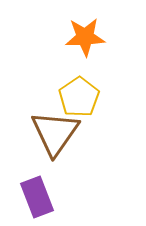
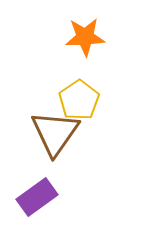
yellow pentagon: moved 3 px down
purple rectangle: rotated 75 degrees clockwise
